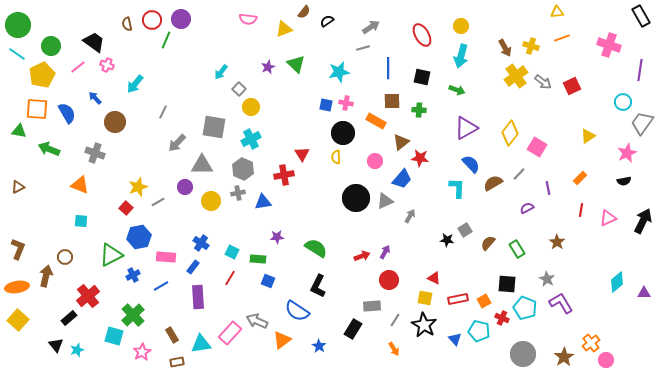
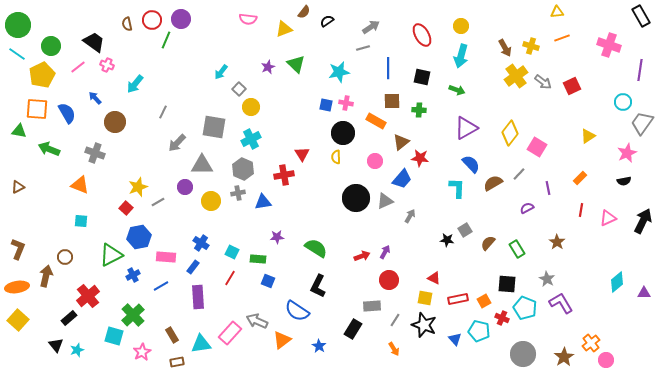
black star at (424, 325): rotated 10 degrees counterclockwise
